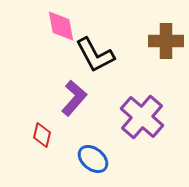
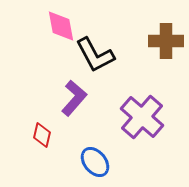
blue ellipse: moved 2 px right, 3 px down; rotated 12 degrees clockwise
